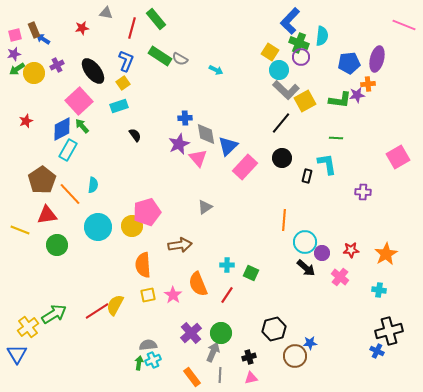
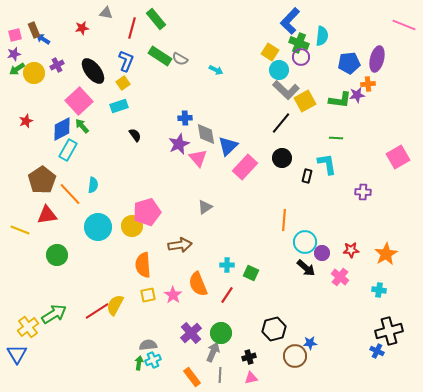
green circle at (57, 245): moved 10 px down
